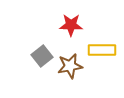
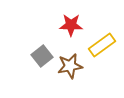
yellow rectangle: moved 5 px up; rotated 36 degrees counterclockwise
